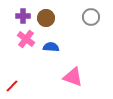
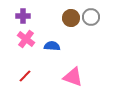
brown circle: moved 25 px right
blue semicircle: moved 1 px right, 1 px up
red line: moved 13 px right, 10 px up
